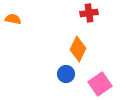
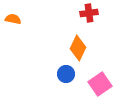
orange diamond: moved 1 px up
